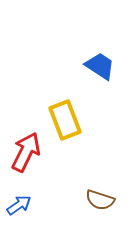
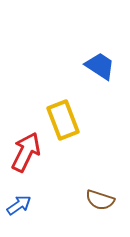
yellow rectangle: moved 2 px left
